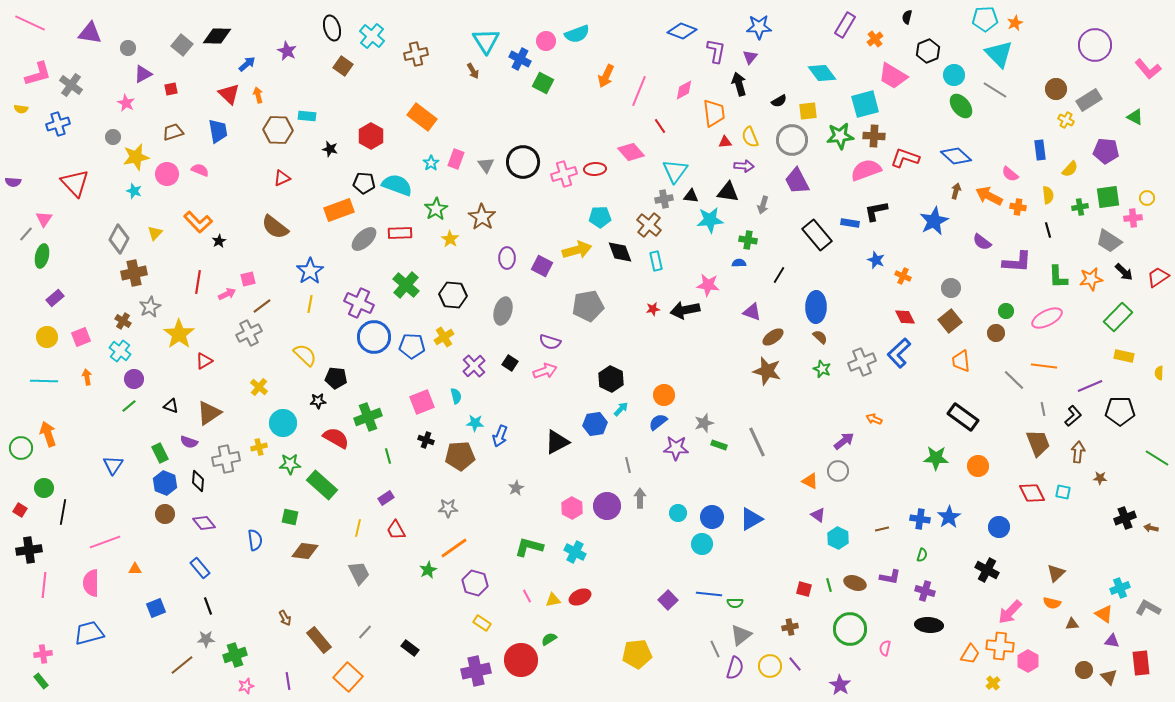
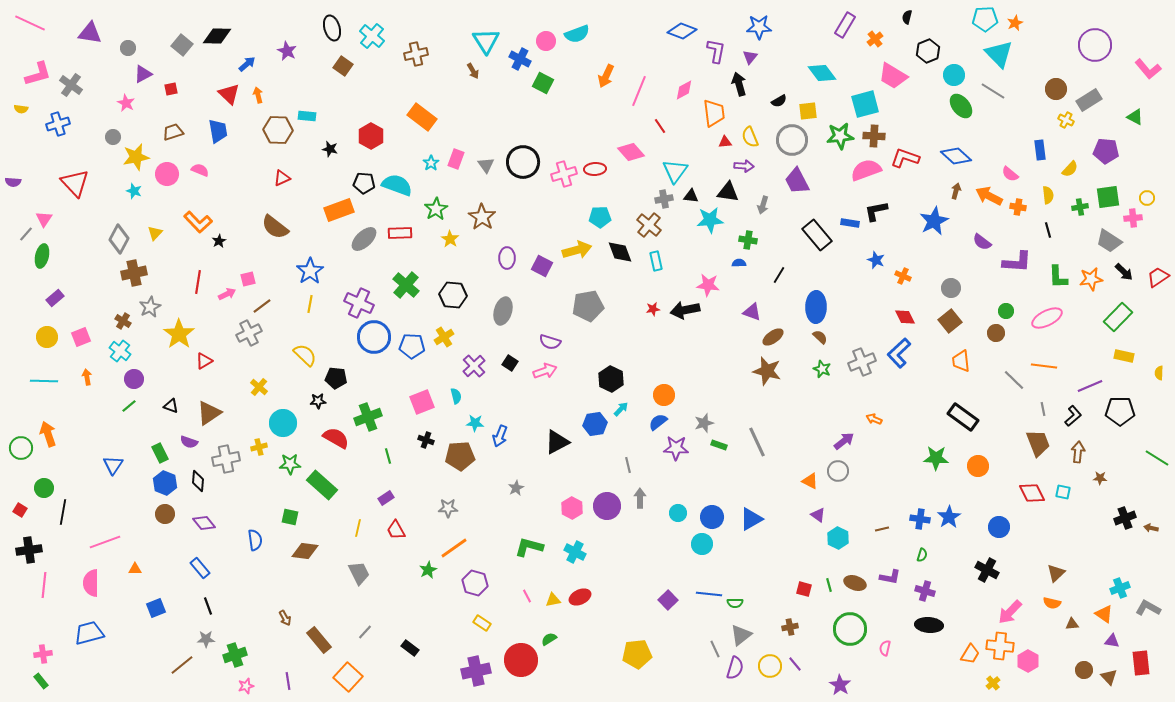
gray line at (995, 90): moved 2 px left, 1 px down
